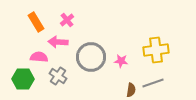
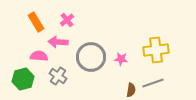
pink semicircle: moved 1 px up
pink star: moved 2 px up
green hexagon: rotated 15 degrees counterclockwise
